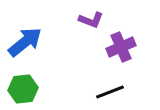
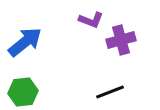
purple cross: moved 7 px up; rotated 8 degrees clockwise
green hexagon: moved 3 px down
